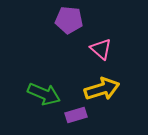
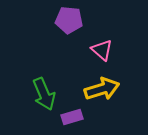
pink triangle: moved 1 px right, 1 px down
green arrow: rotated 44 degrees clockwise
purple rectangle: moved 4 px left, 2 px down
